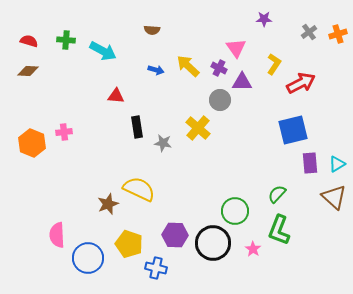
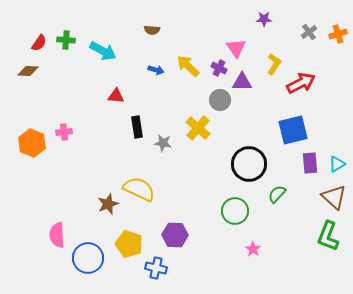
red semicircle: moved 10 px right, 2 px down; rotated 108 degrees clockwise
green L-shape: moved 49 px right, 6 px down
black circle: moved 36 px right, 79 px up
